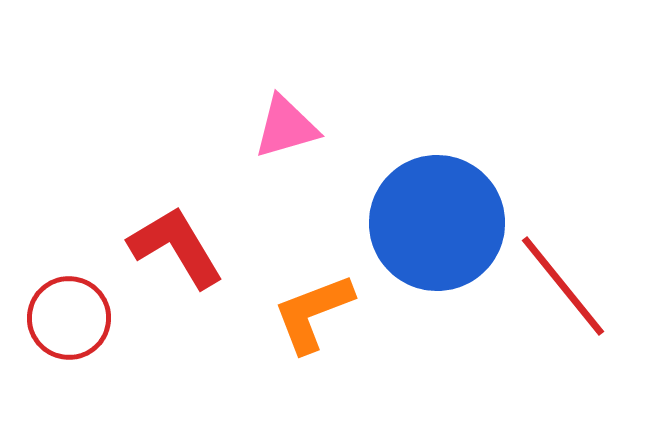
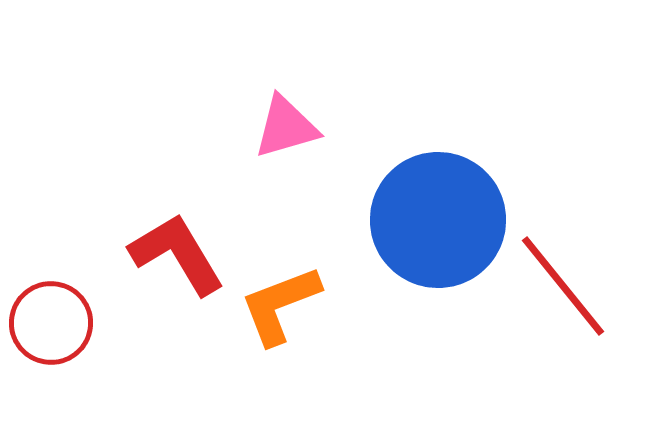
blue circle: moved 1 px right, 3 px up
red L-shape: moved 1 px right, 7 px down
orange L-shape: moved 33 px left, 8 px up
red circle: moved 18 px left, 5 px down
